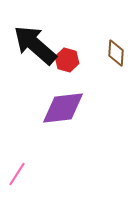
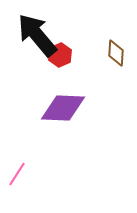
black arrow: moved 2 px right, 10 px up; rotated 9 degrees clockwise
red hexagon: moved 7 px left, 5 px up; rotated 20 degrees clockwise
purple diamond: rotated 9 degrees clockwise
